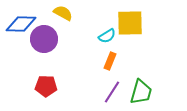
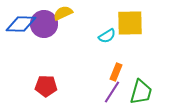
yellow semicircle: rotated 54 degrees counterclockwise
purple circle: moved 15 px up
orange rectangle: moved 6 px right, 11 px down
